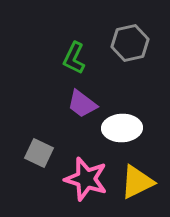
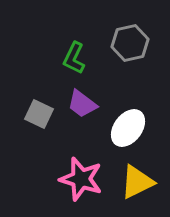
white ellipse: moved 6 px right; rotated 51 degrees counterclockwise
gray square: moved 39 px up
pink star: moved 5 px left
